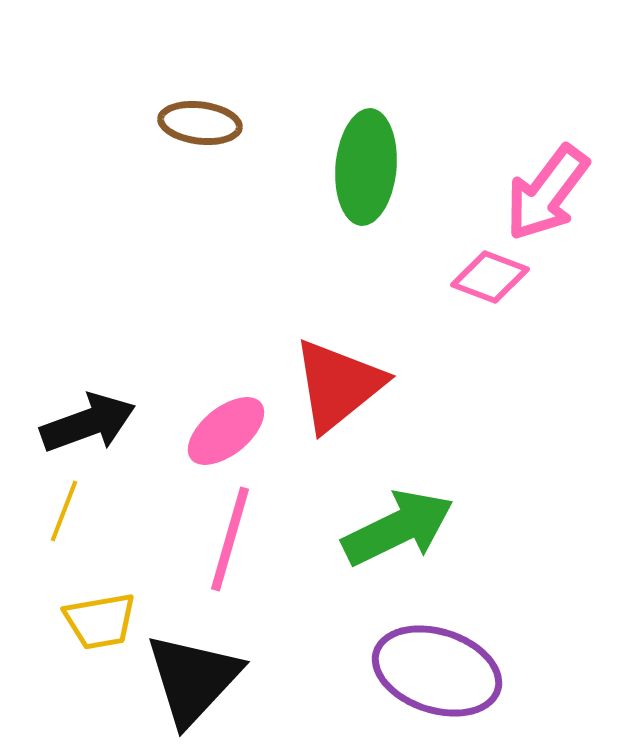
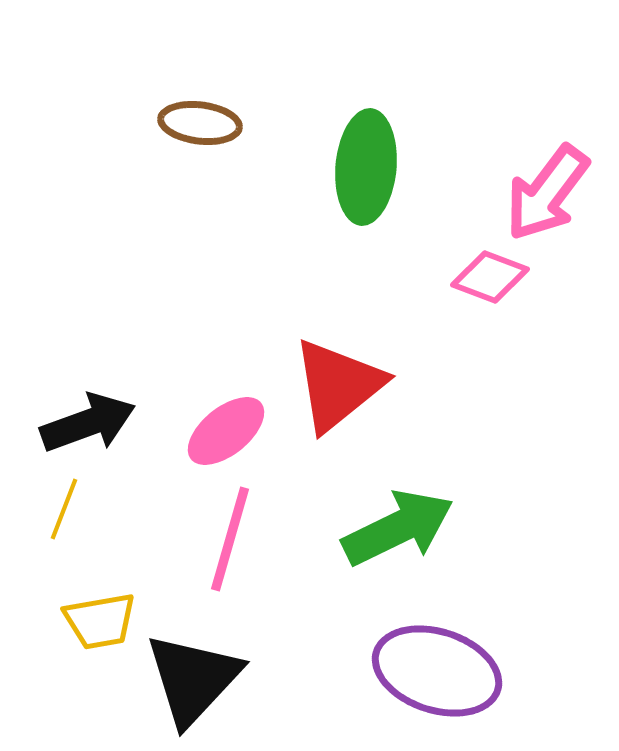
yellow line: moved 2 px up
